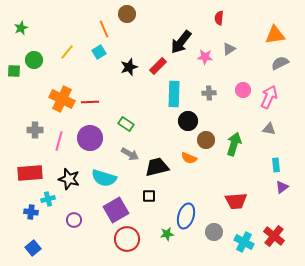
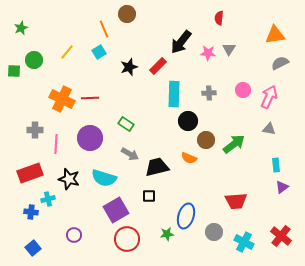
gray triangle at (229, 49): rotated 24 degrees counterclockwise
pink star at (205, 57): moved 3 px right, 4 px up
red line at (90, 102): moved 4 px up
pink line at (59, 141): moved 3 px left, 3 px down; rotated 12 degrees counterclockwise
green arrow at (234, 144): rotated 35 degrees clockwise
red rectangle at (30, 173): rotated 15 degrees counterclockwise
purple circle at (74, 220): moved 15 px down
red cross at (274, 236): moved 7 px right
